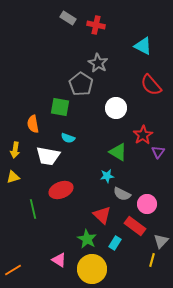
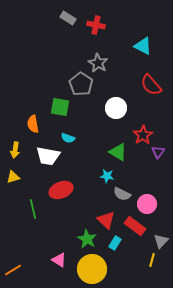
cyan star: rotated 16 degrees clockwise
red triangle: moved 4 px right, 5 px down
